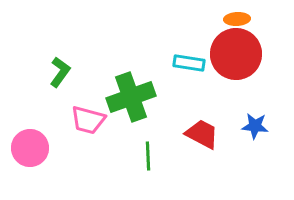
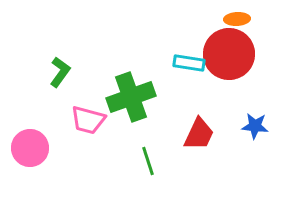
red circle: moved 7 px left
red trapezoid: moved 3 px left; rotated 87 degrees clockwise
green line: moved 5 px down; rotated 16 degrees counterclockwise
